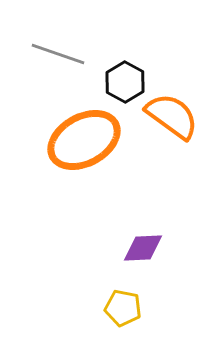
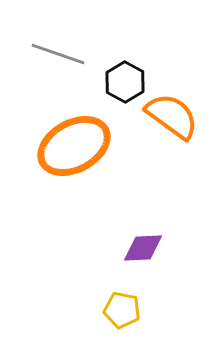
orange ellipse: moved 10 px left, 6 px down
yellow pentagon: moved 1 px left, 2 px down
